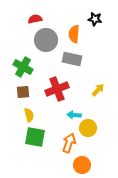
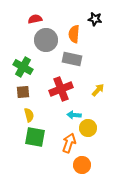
red cross: moved 4 px right
